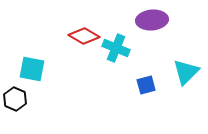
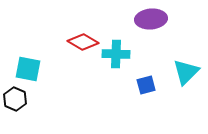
purple ellipse: moved 1 px left, 1 px up
red diamond: moved 1 px left, 6 px down
cyan cross: moved 6 px down; rotated 20 degrees counterclockwise
cyan square: moved 4 px left
